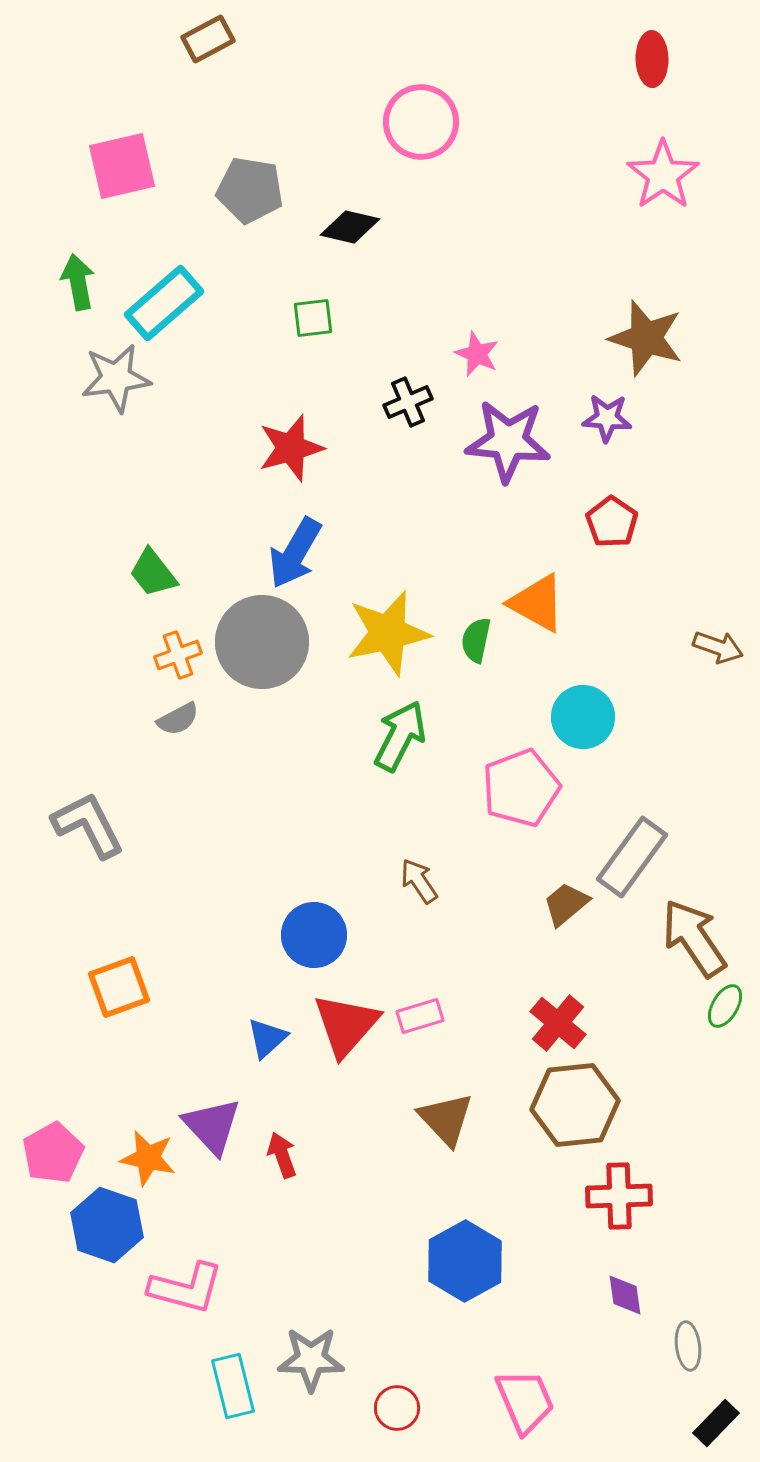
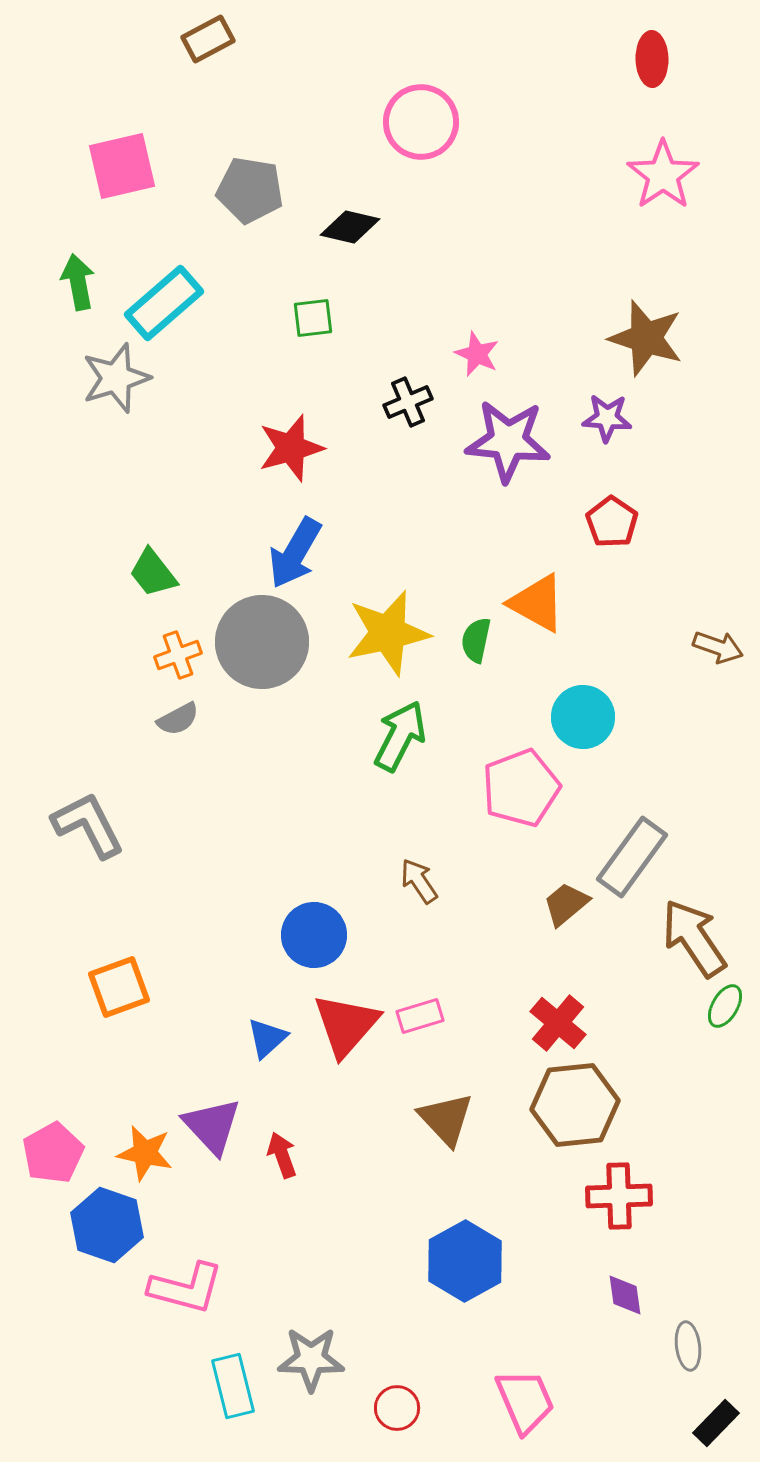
gray star at (116, 378): rotated 10 degrees counterclockwise
orange star at (148, 1158): moved 3 px left, 5 px up
